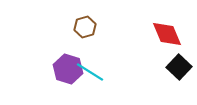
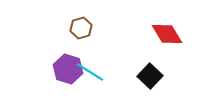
brown hexagon: moved 4 px left, 1 px down
red diamond: rotated 8 degrees counterclockwise
black square: moved 29 px left, 9 px down
